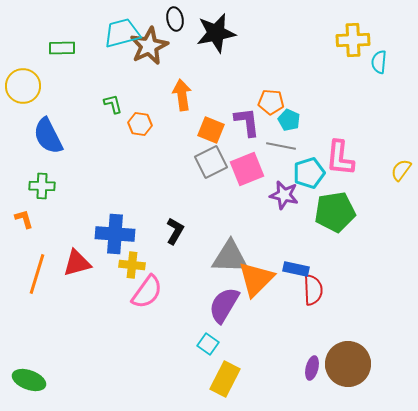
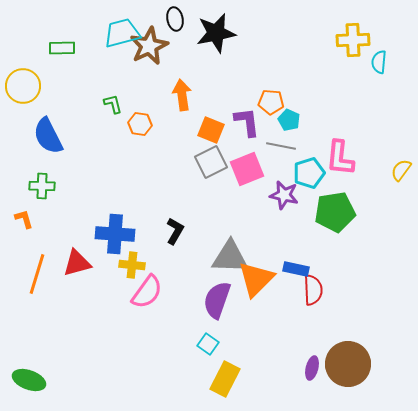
purple semicircle at (224, 305): moved 7 px left, 5 px up; rotated 12 degrees counterclockwise
